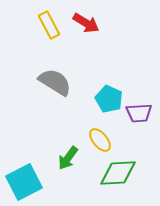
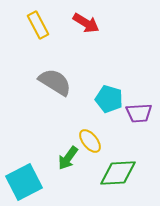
yellow rectangle: moved 11 px left
cyan pentagon: rotated 8 degrees counterclockwise
yellow ellipse: moved 10 px left, 1 px down
